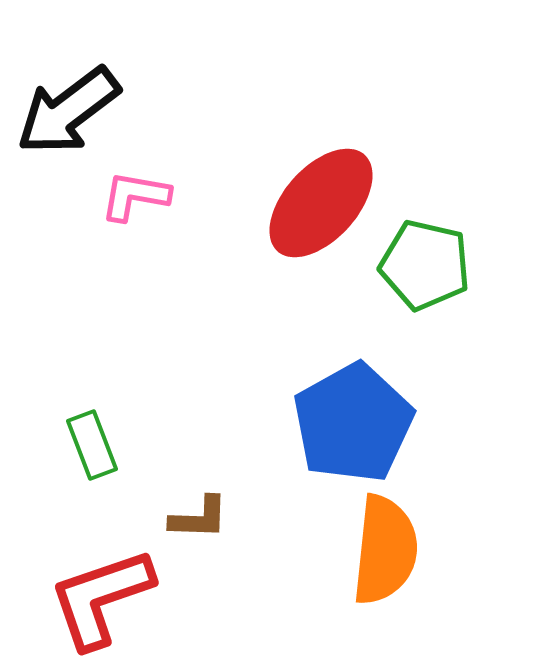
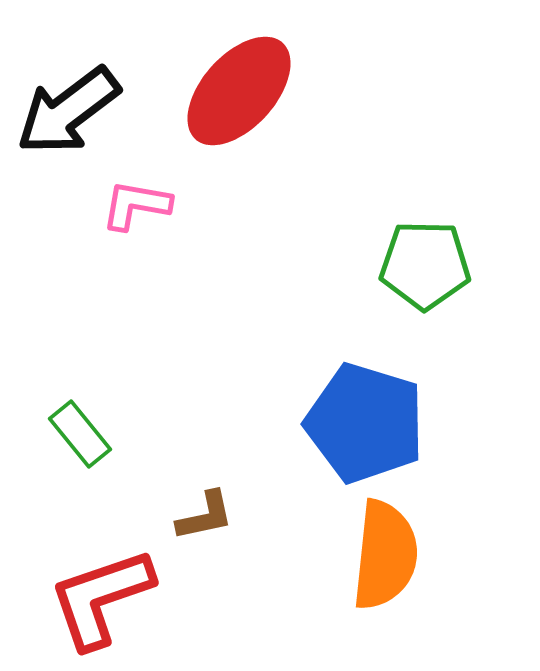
pink L-shape: moved 1 px right, 9 px down
red ellipse: moved 82 px left, 112 px up
green pentagon: rotated 12 degrees counterclockwise
blue pentagon: moved 12 px right; rotated 26 degrees counterclockwise
green rectangle: moved 12 px left, 11 px up; rotated 18 degrees counterclockwise
brown L-shape: moved 6 px right, 2 px up; rotated 14 degrees counterclockwise
orange semicircle: moved 5 px down
